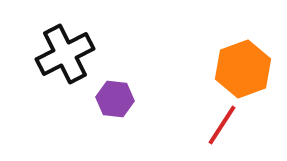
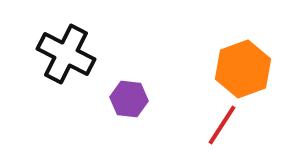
black cross: moved 1 px right; rotated 36 degrees counterclockwise
purple hexagon: moved 14 px right
